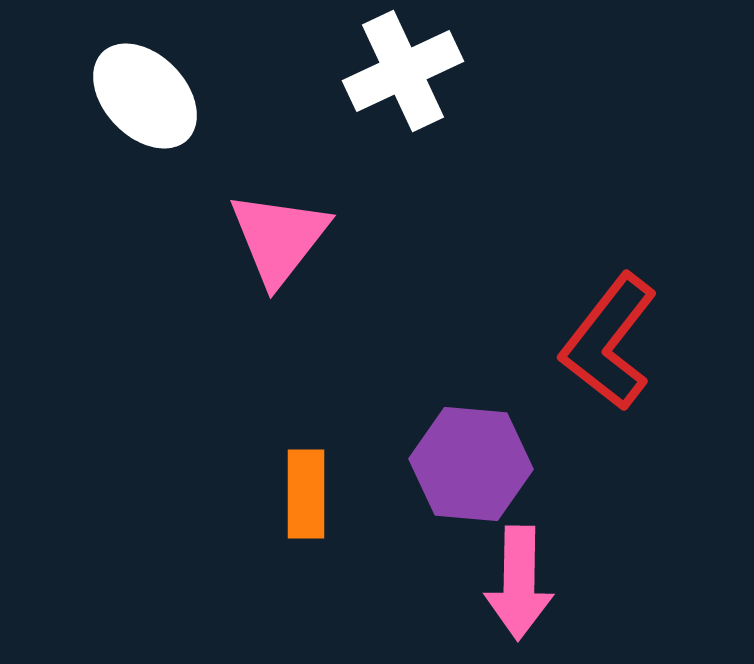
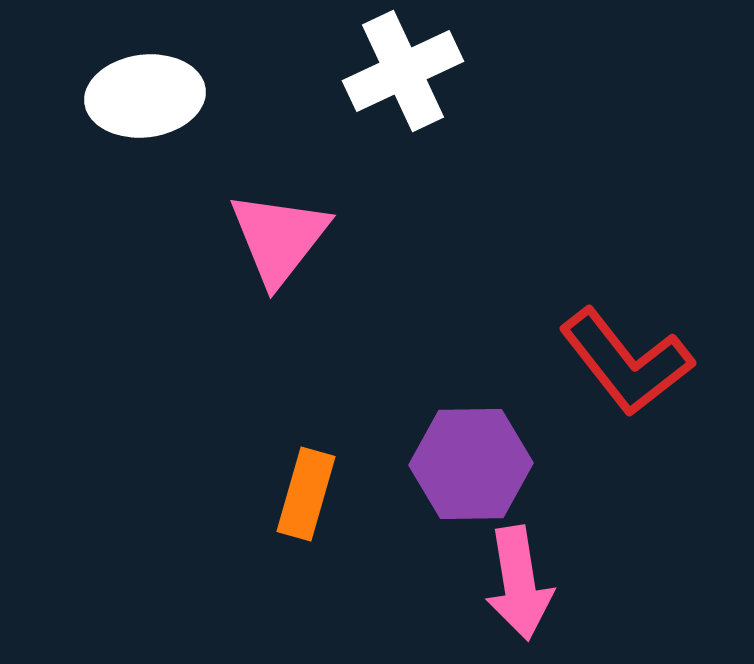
white ellipse: rotated 53 degrees counterclockwise
red L-shape: moved 17 px right, 20 px down; rotated 76 degrees counterclockwise
purple hexagon: rotated 6 degrees counterclockwise
orange rectangle: rotated 16 degrees clockwise
pink arrow: rotated 10 degrees counterclockwise
